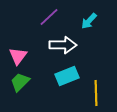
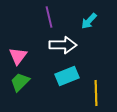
purple line: rotated 60 degrees counterclockwise
